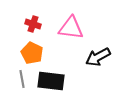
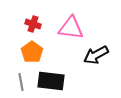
orange pentagon: moved 1 px up; rotated 10 degrees clockwise
black arrow: moved 2 px left, 2 px up
gray line: moved 1 px left, 3 px down
